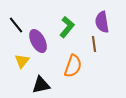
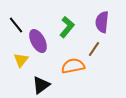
purple semicircle: rotated 15 degrees clockwise
brown line: moved 5 px down; rotated 42 degrees clockwise
yellow triangle: moved 1 px left, 1 px up
orange semicircle: rotated 120 degrees counterclockwise
black triangle: rotated 24 degrees counterclockwise
